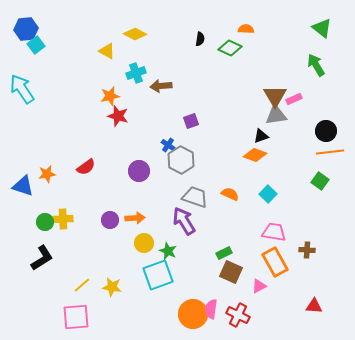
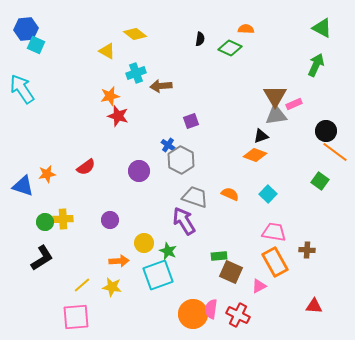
green triangle at (322, 28): rotated 10 degrees counterclockwise
yellow diamond at (135, 34): rotated 10 degrees clockwise
cyan square at (36, 45): rotated 30 degrees counterclockwise
green arrow at (316, 65): rotated 55 degrees clockwise
pink rectangle at (294, 99): moved 5 px down
orange line at (330, 152): moved 5 px right; rotated 44 degrees clockwise
orange arrow at (135, 218): moved 16 px left, 43 px down
green rectangle at (224, 253): moved 5 px left, 3 px down; rotated 21 degrees clockwise
